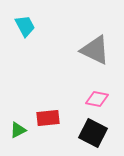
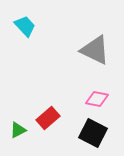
cyan trapezoid: rotated 15 degrees counterclockwise
red rectangle: rotated 35 degrees counterclockwise
